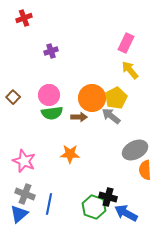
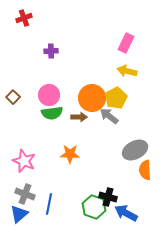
purple cross: rotated 16 degrees clockwise
yellow arrow: moved 3 px left, 1 px down; rotated 36 degrees counterclockwise
gray arrow: moved 2 px left
